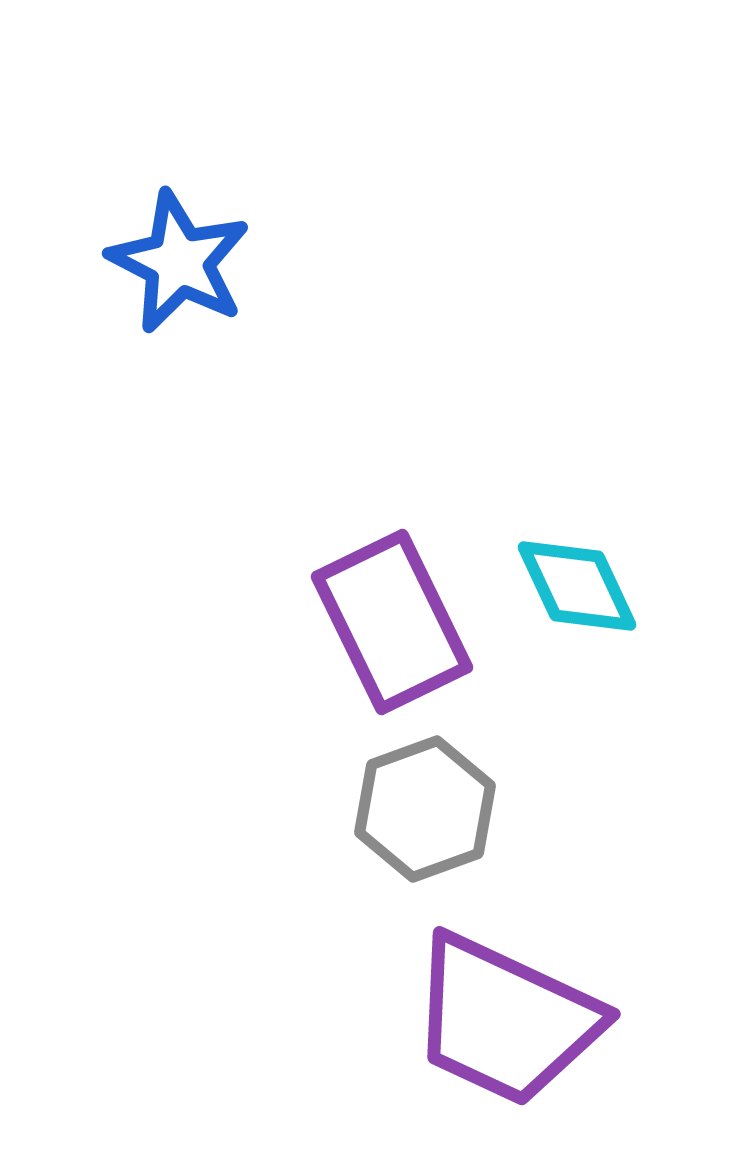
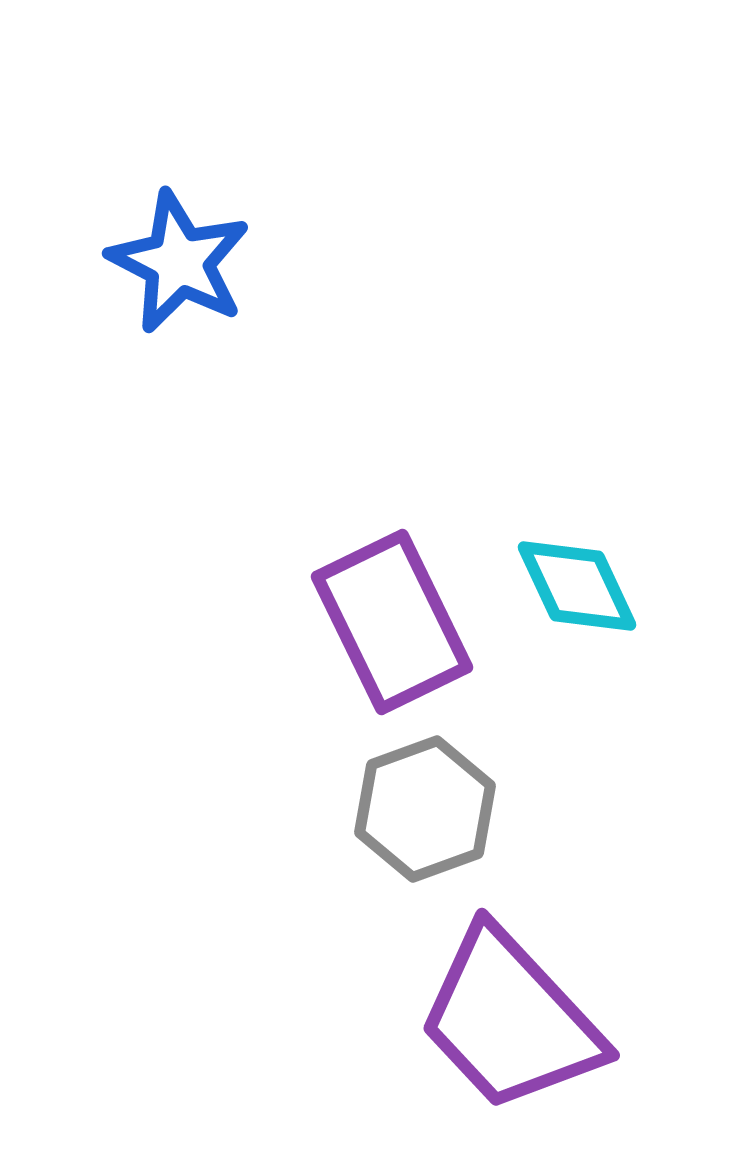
purple trapezoid: moved 5 px right; rotated 22 degrees clockwise
